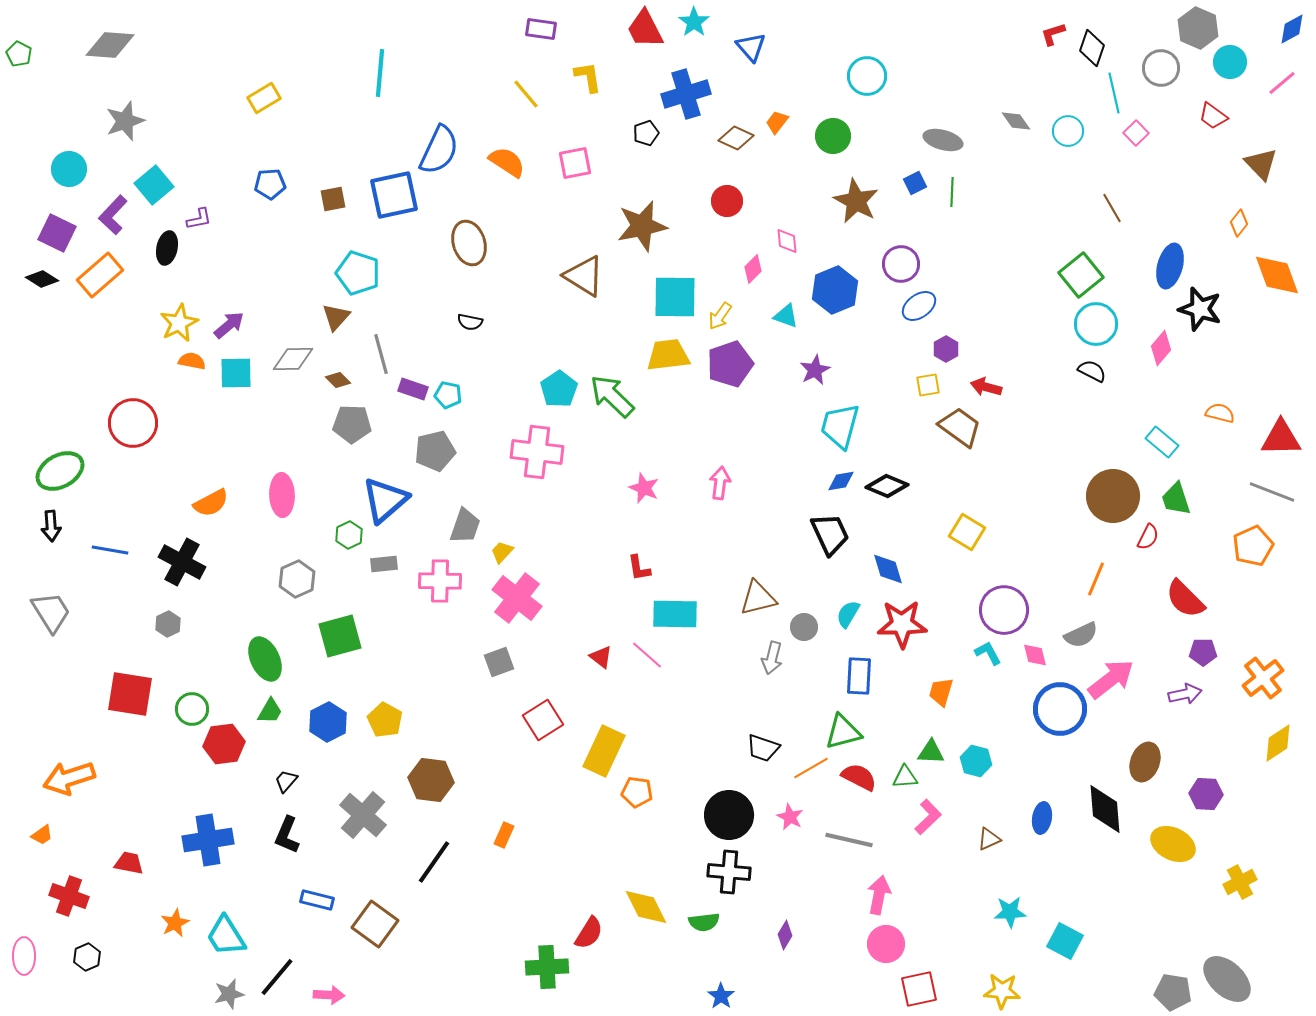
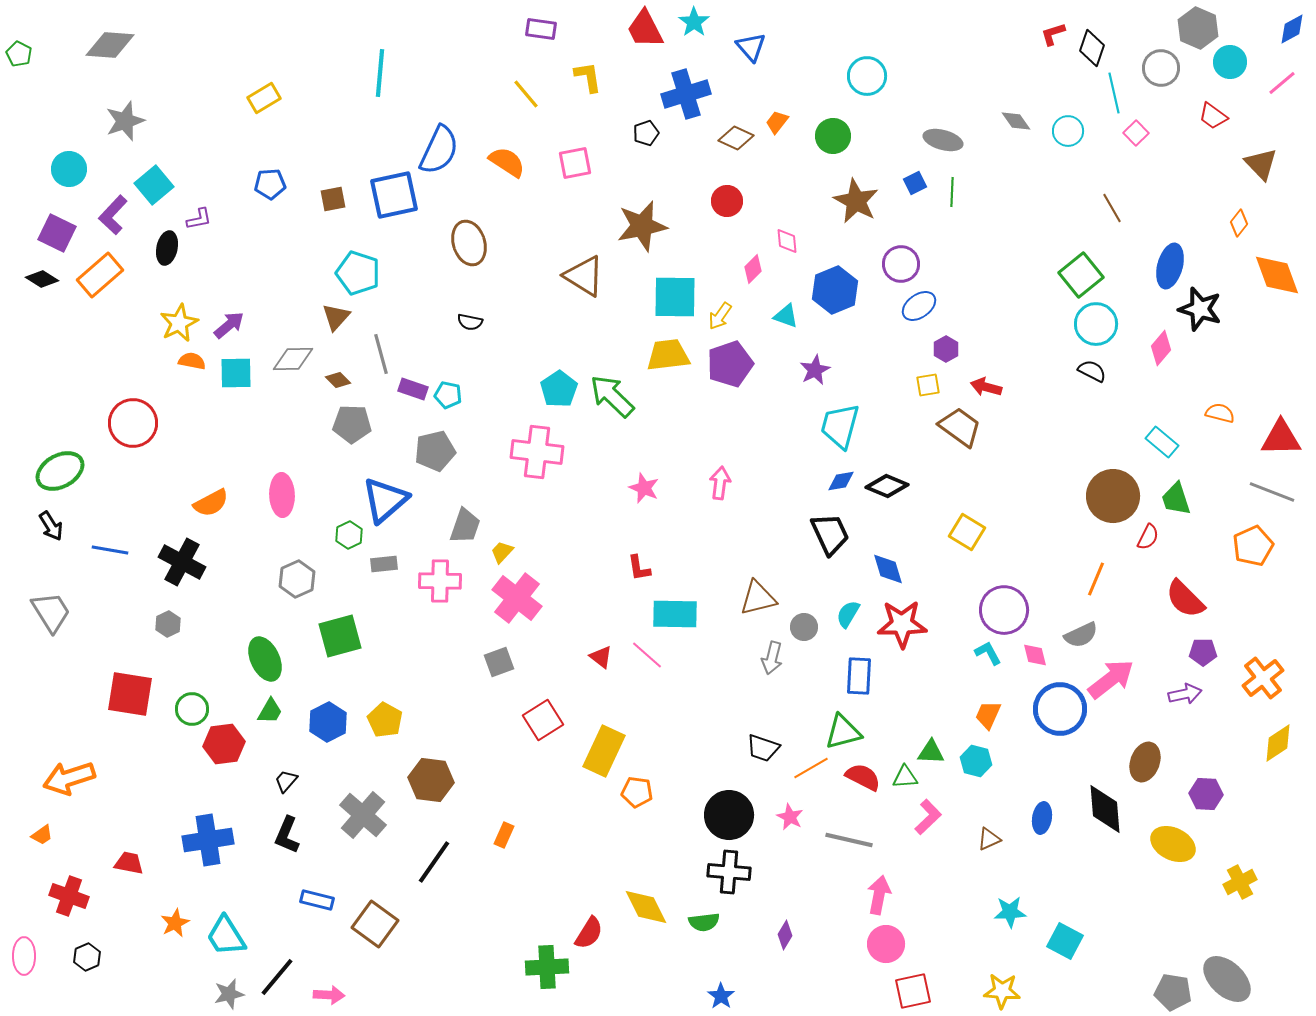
black arrow at (51, 526): rotated 28 degrees counterclockwise
orange trapezoid at (941, 692): moved 47 px right, 23 px down; rotated 8 degrees clockwise
red semicircle at (859, 777): moved 4 px right
red square at (919, 989): moved 6 px left, 2 px down
